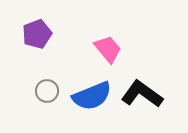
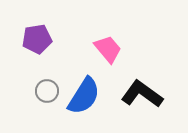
purple pentagon: moved 5 px down; rotated 12 degrees clockwise
blue semicircle: moved 8 px left; rotated 36 degrees counterclockwise
